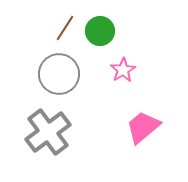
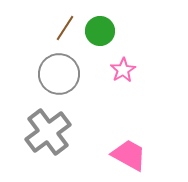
pink trapezoid: moved 14 px left, 28 px down; rotated 69 degrees clockwise
